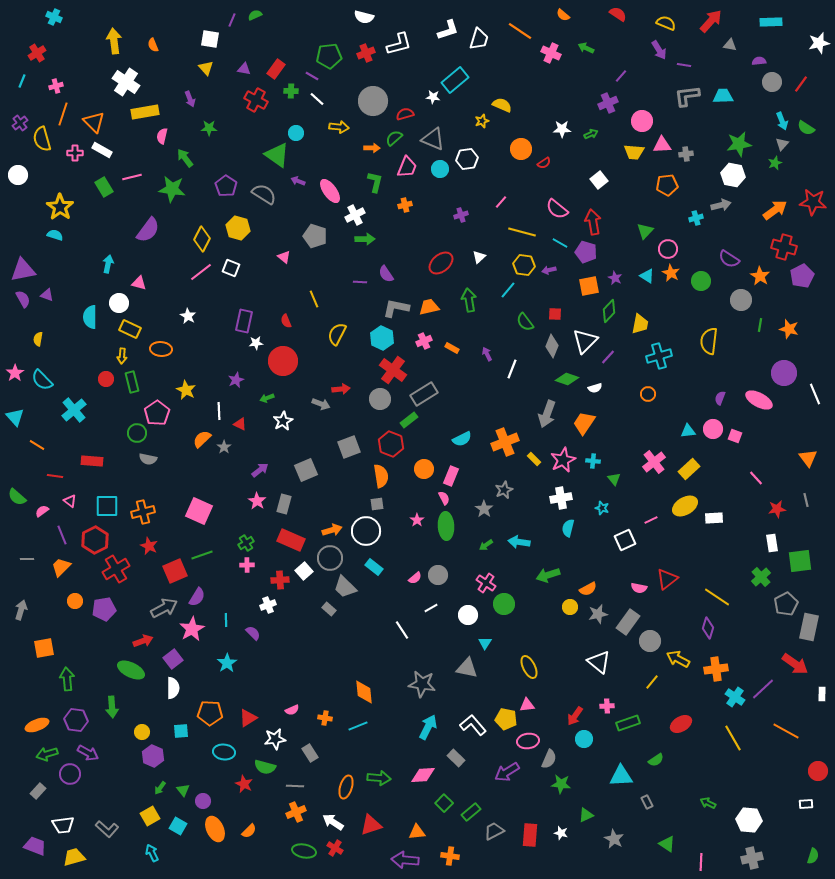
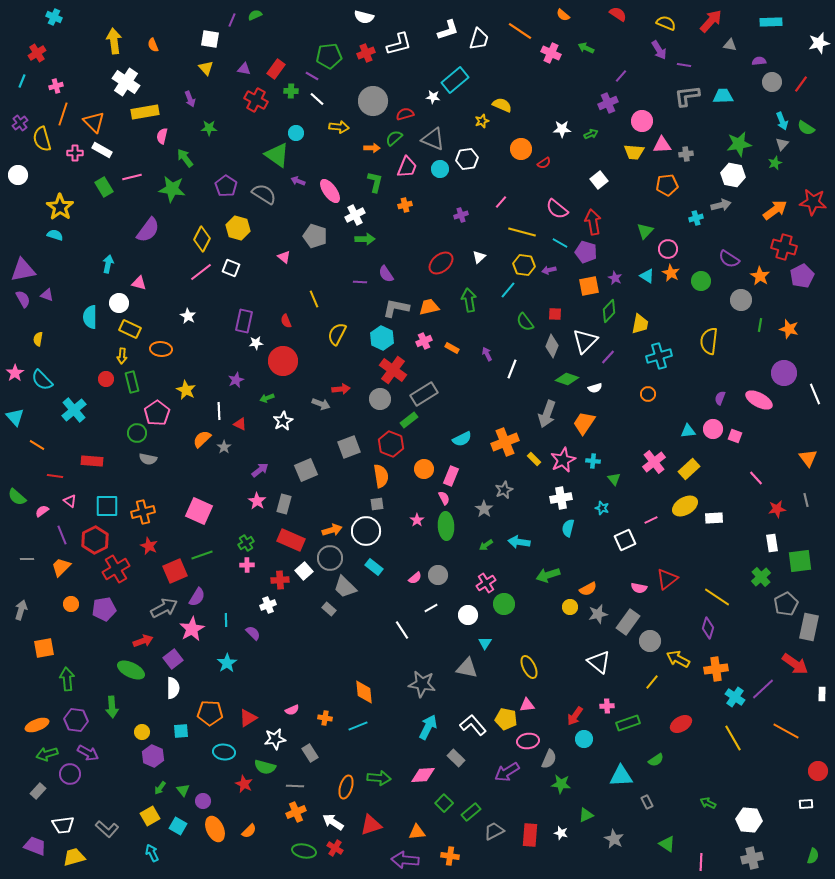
pink cross at (486, 583): rotated 24 degrees clockwise
orange circle at (75, 601): moved 4 px left, 3 px down
